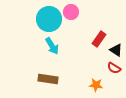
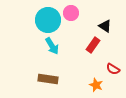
pink circle: moved 1 px down
cyan circle: moved 1 px left, 1 px down
red rectangle: moved 6 px left, 6 px down
black triangle: moved 11 px left, 24 px up
red semicircle: moved 1 px left, 1 px down
orange star: rotated 16 degrees clockwise
